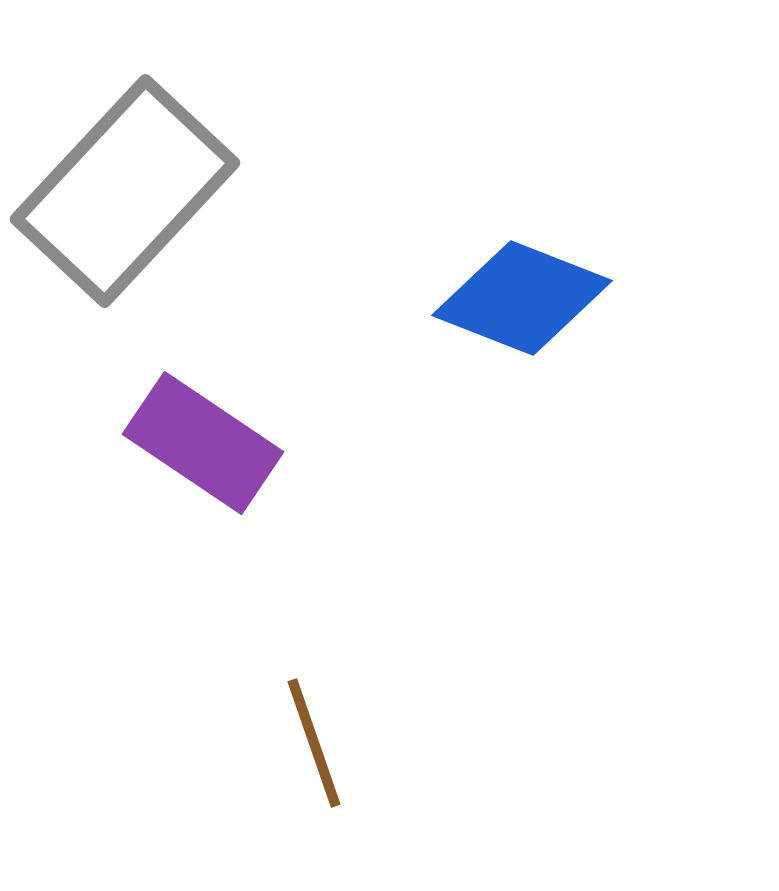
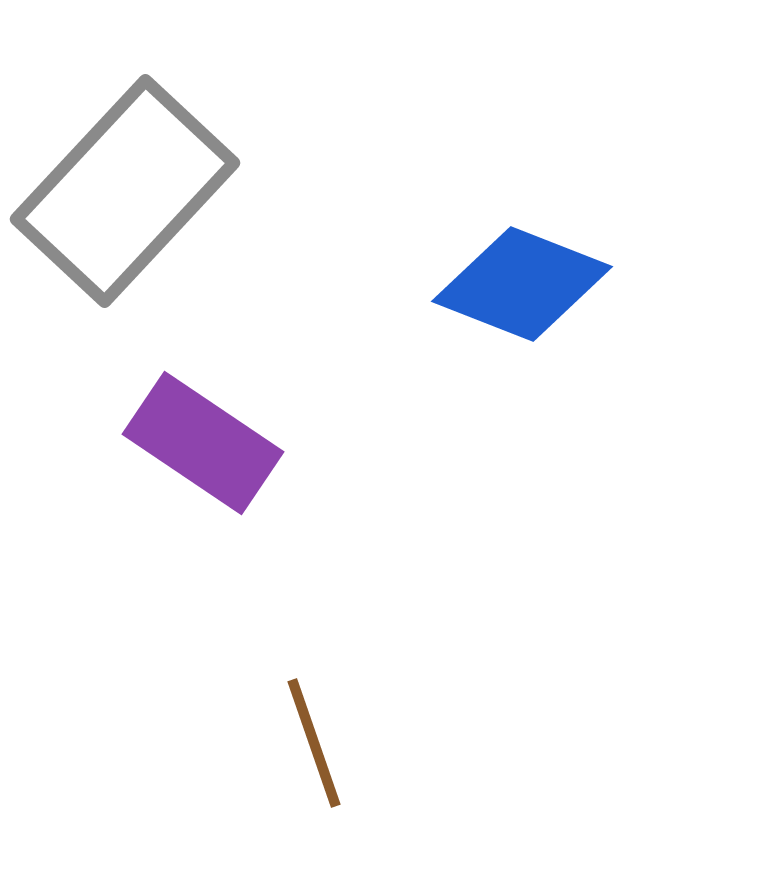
blue diamond: moved 14 px up
